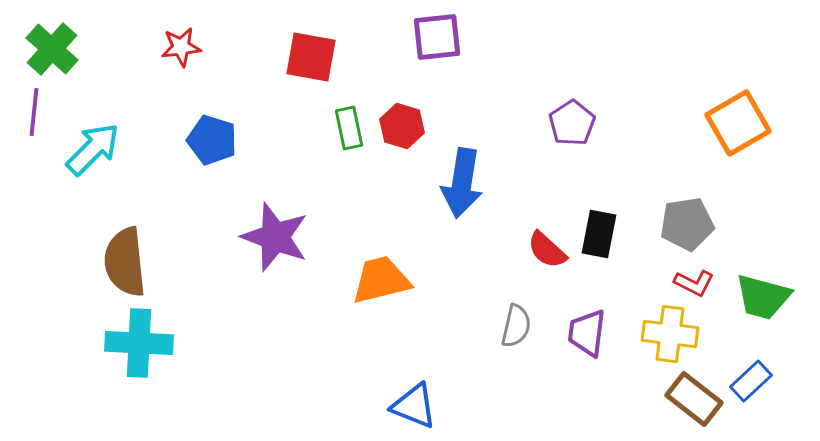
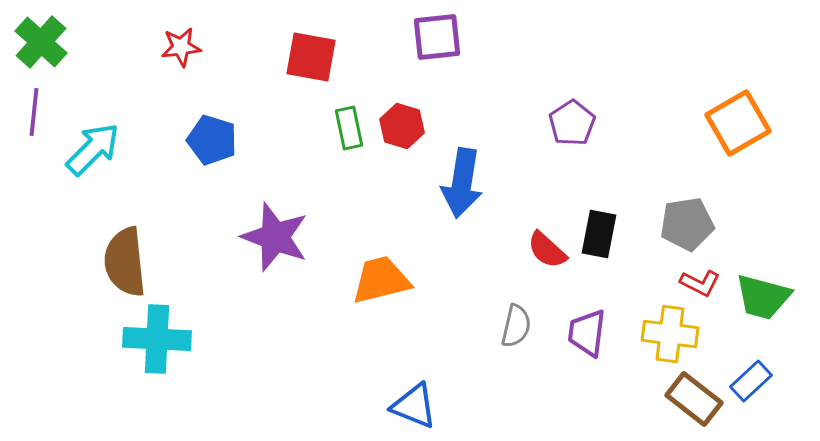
green cross: moved 11 px left, 7 px up
red L-shape: moved 6 px right
cyan cross: moved 18 px right, 4 px up
